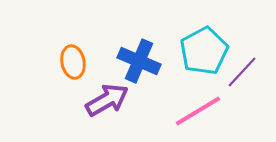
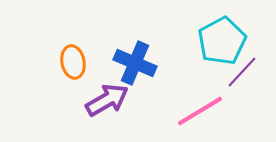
cyan pentagon: moved 18 px right, 10 px up
blue cross: moved 4 px left, 2 px down
pink line: moved 2 px right
